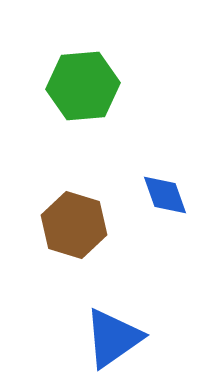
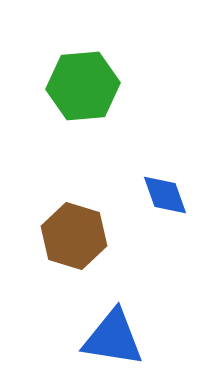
brown hexagon: moved 11 px down
blue triangle: rotated 44 degrees clockwise
